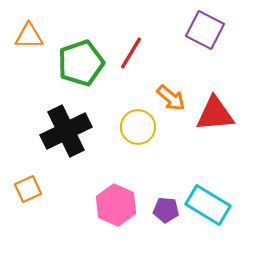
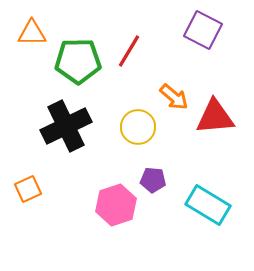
purple square: moved 2 px left
orange triangle: moved 3 px right, 3 px up
red line: moved 2 px left, 2 px up
green pentagon: moved 3 px left, 2 px up; rotated 18 degrees clockwise
orange arrow: moved 3 px right, 1 px up
red triangle: moved 3 px down
black cross: moved 5 px up
pink hexagon: rotated 18 degrees clockwise
purple pentagon: moved 13 px left, 30 px up
